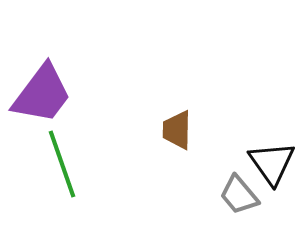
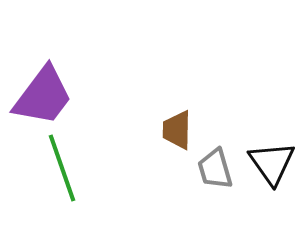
purple trapezoid: moved 1 px right, 2 px down
green line: moved 4 px down
gray trapezoid: moved 24 px left, 26 px up; rotated 24 degrees clockwise
